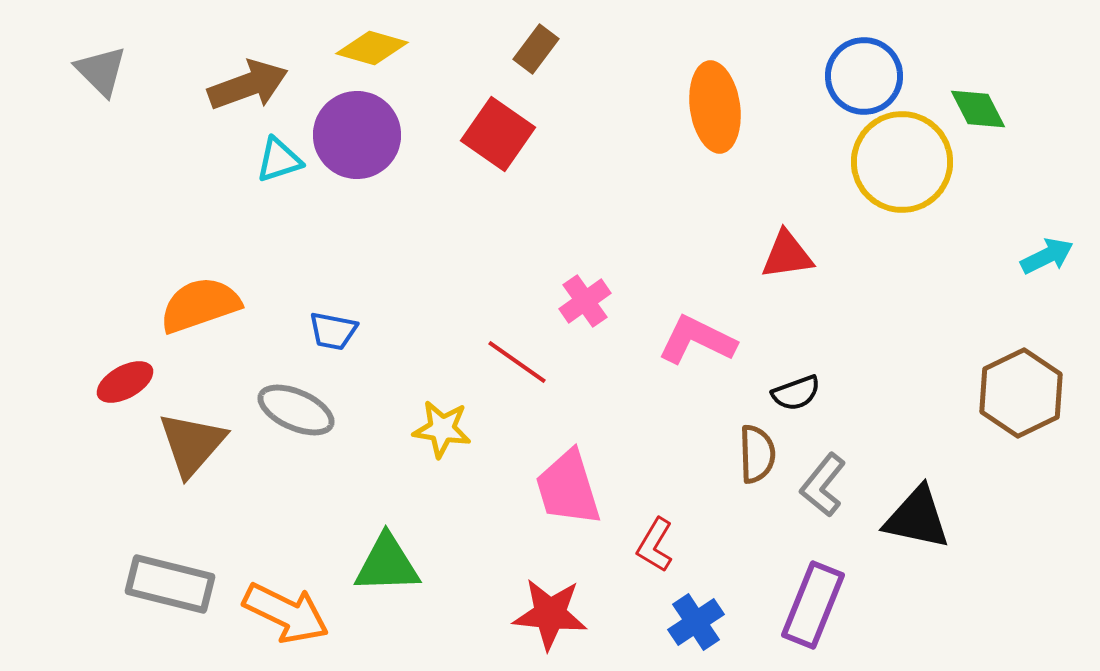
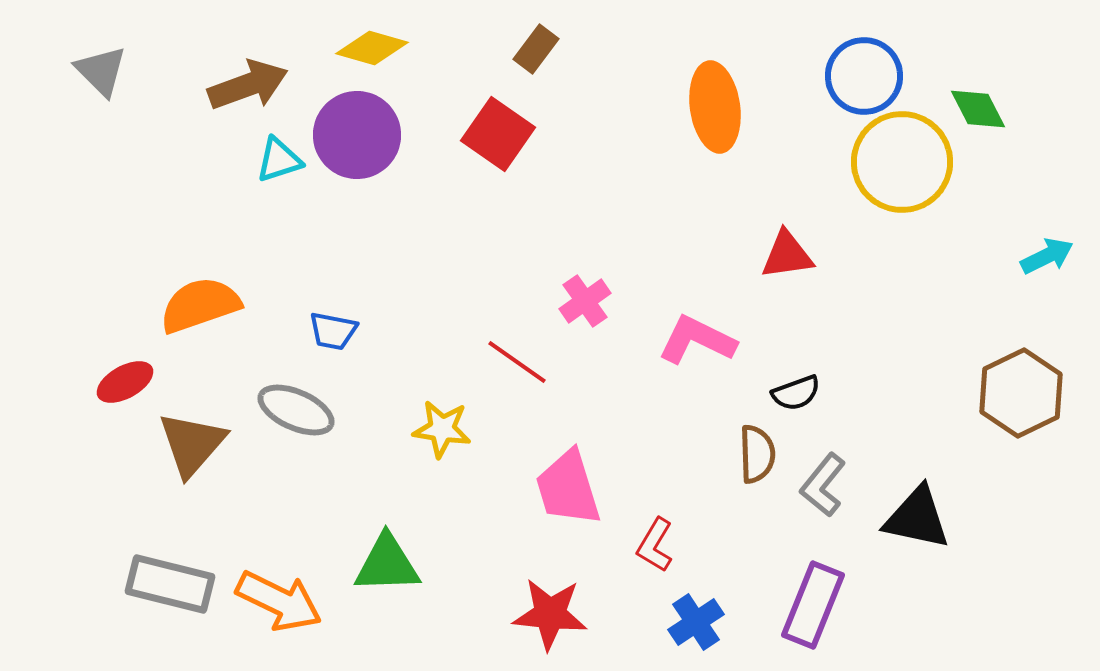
orange arrow: moved 7 px left, 12 px up
